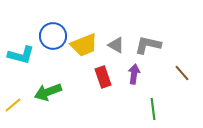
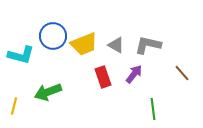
yellow trapezoid: moved 1 px up
purple arrow: rotated 30 degrees clockwise
yellow line: moved 1 px right, 1 px down; rotated 36 degrees counterclockwise
